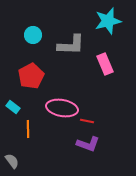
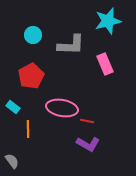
purple L-shape: rotated 10 degrees clockwise
